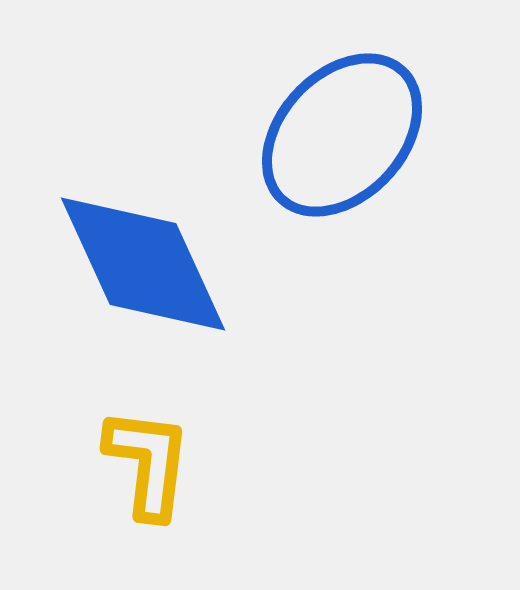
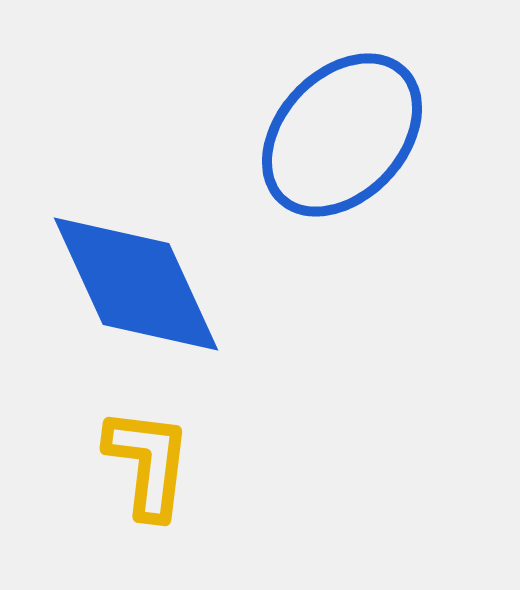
blue diamond: moved 7 px left, 20 px down
